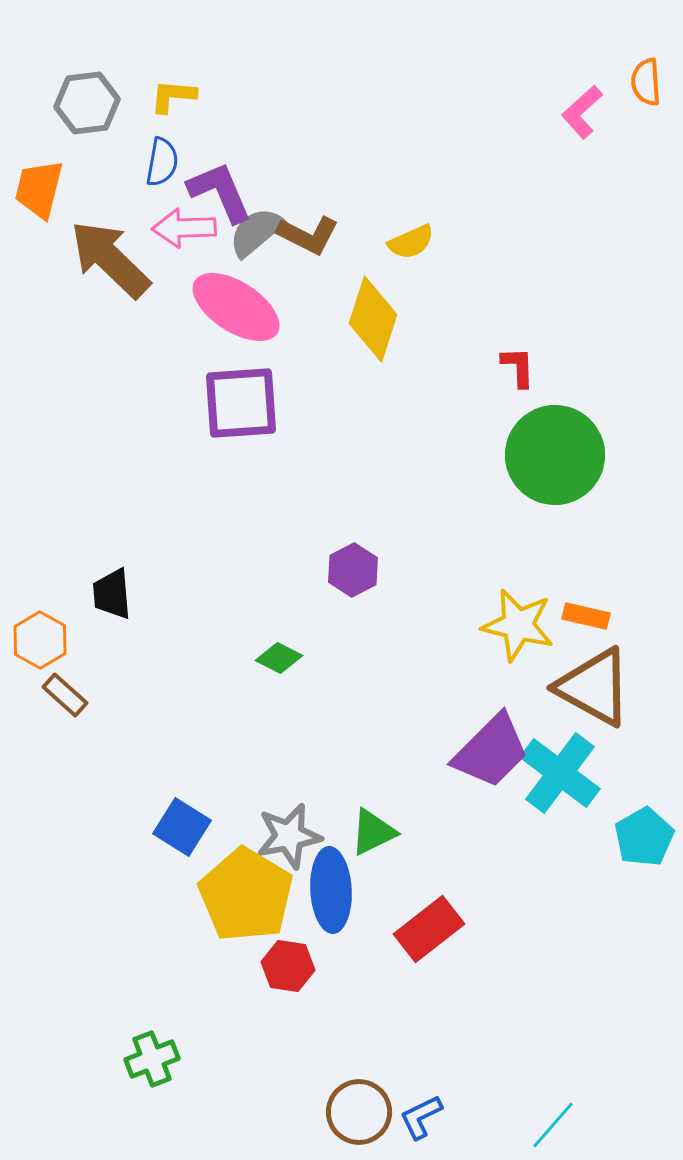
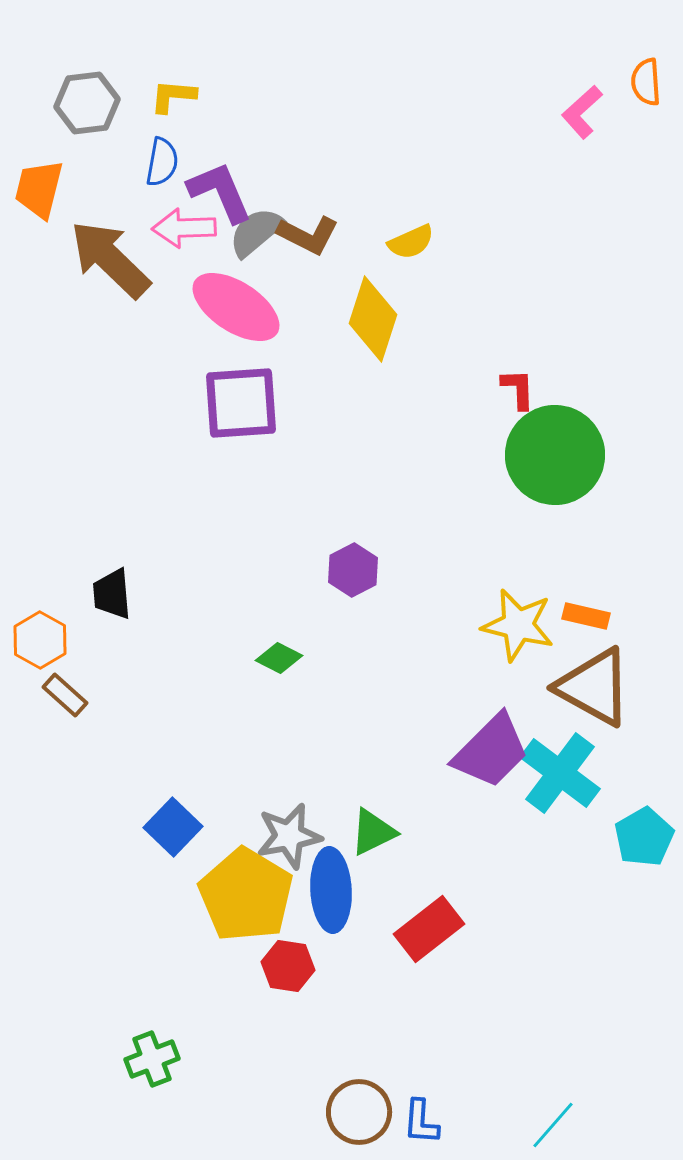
red L-shape: moved 22 px down
blue square: moved 9 px left; rotated 12 degrees clockwise
blue L-shape: moved 5 px down; rotated 60 degrees counterclockwise
